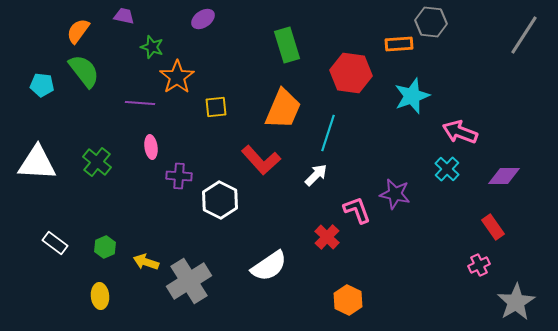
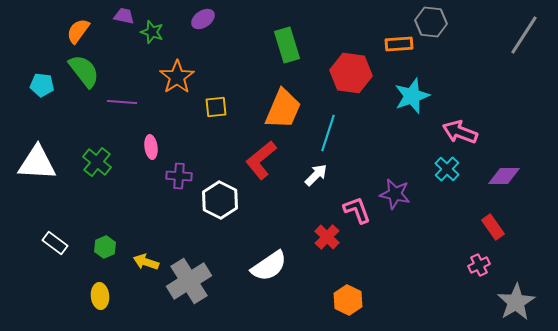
green star: moved 15 px up
purple line: moved 18 px left, 1 px up
red L-shape: rotated 93 degrees clockwise
